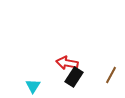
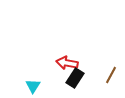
black rectangle: moved 1 px right, 1 px down
